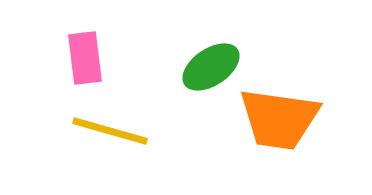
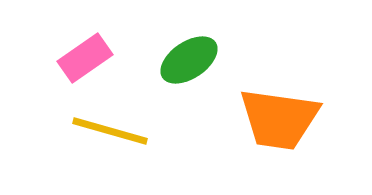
pink rectangle: rotated 62 degrees clockwise
green ellipse: moved 22 px left, 7 px up
